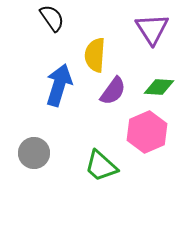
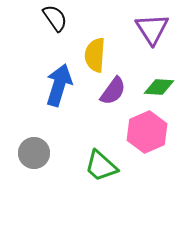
black semicircle: moved 3 px right
